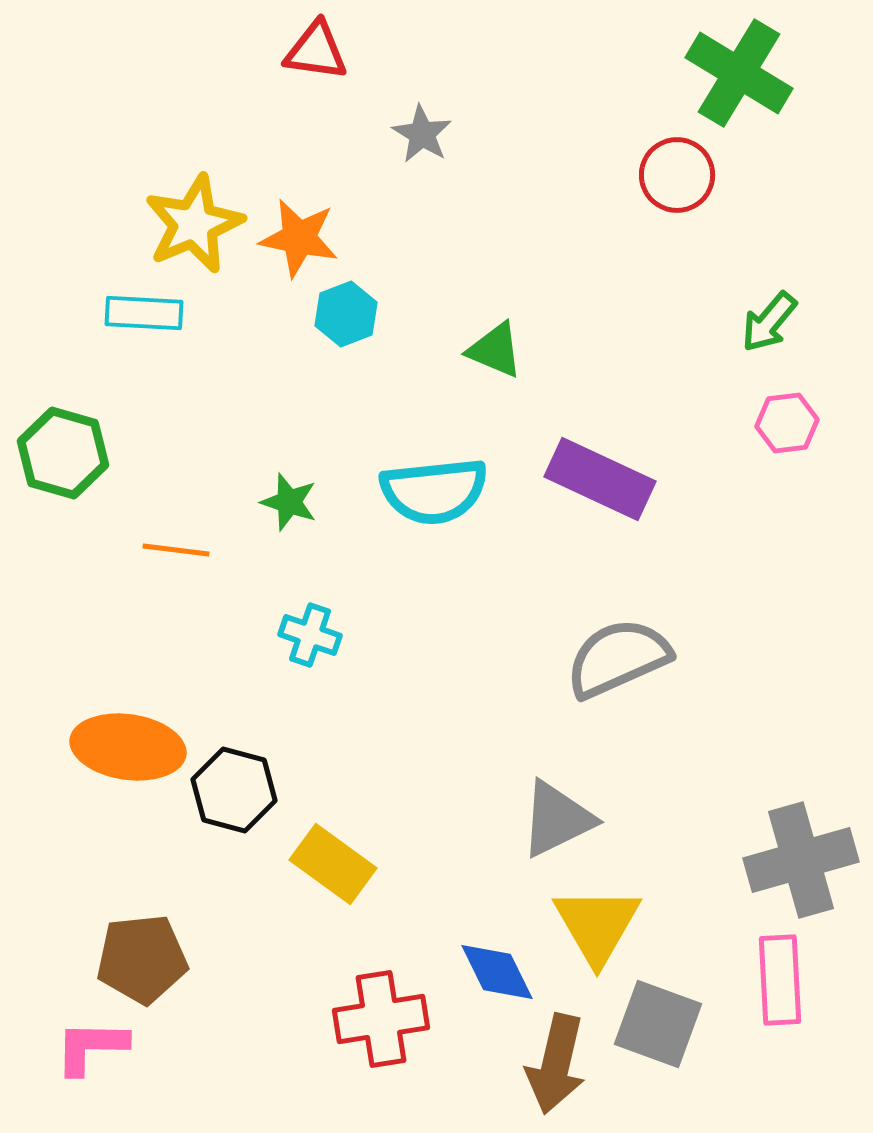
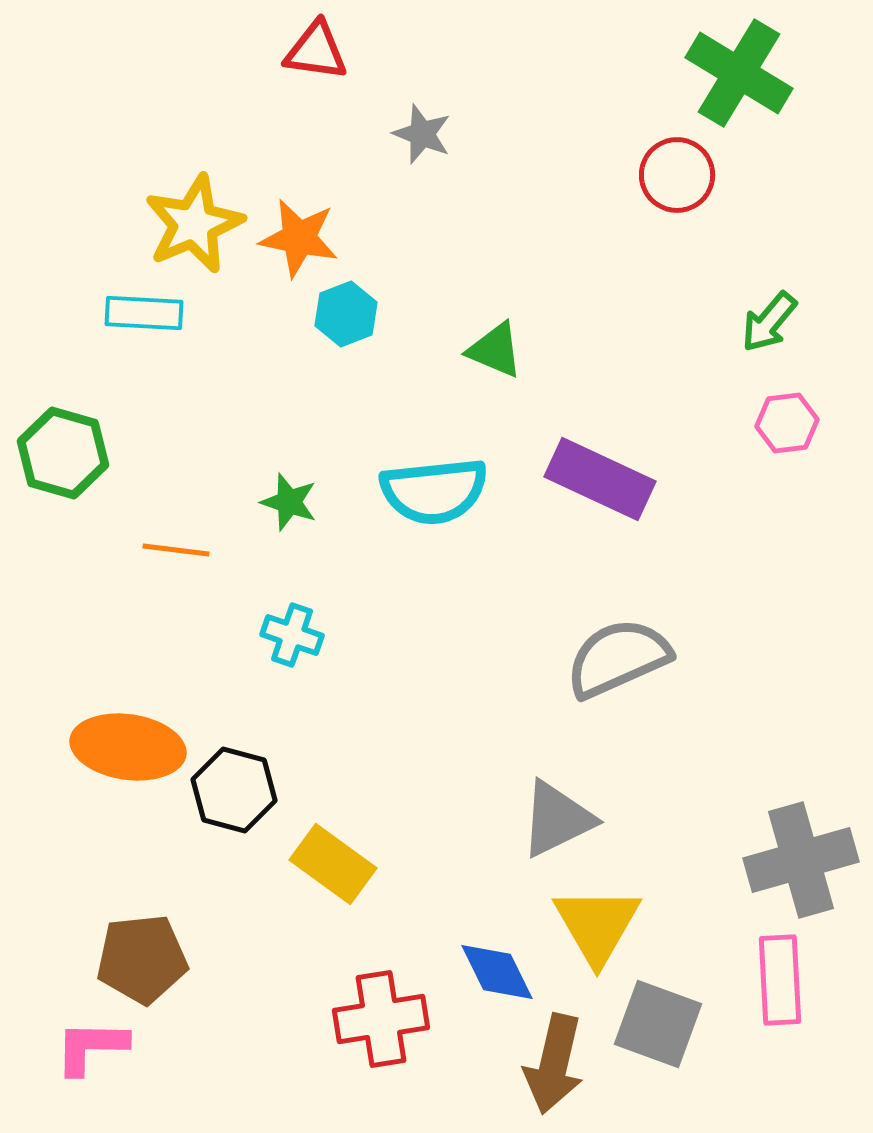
gray star: rotated 10 degrees counterclockwise
cyan cross: moved 18 px left
brown arrow: moved 2 px left
